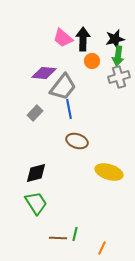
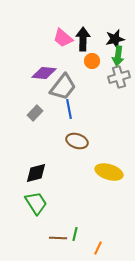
orange line: moved 4 px left
